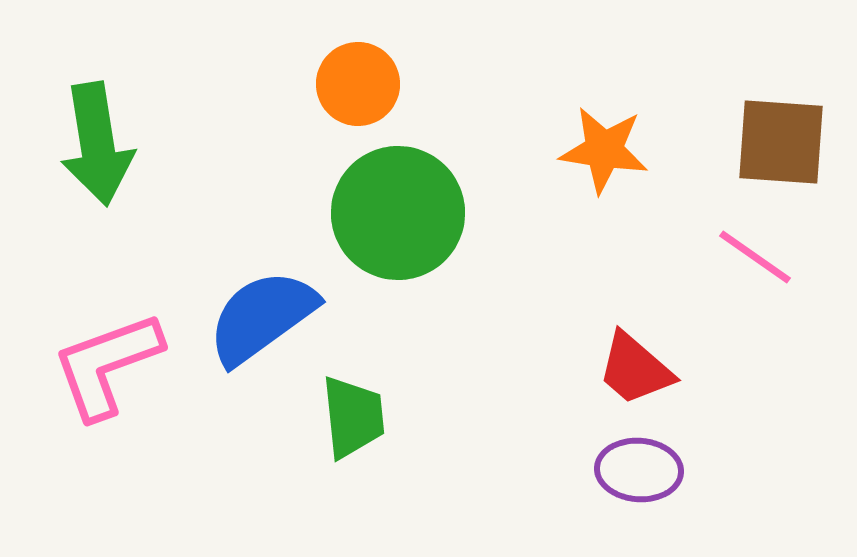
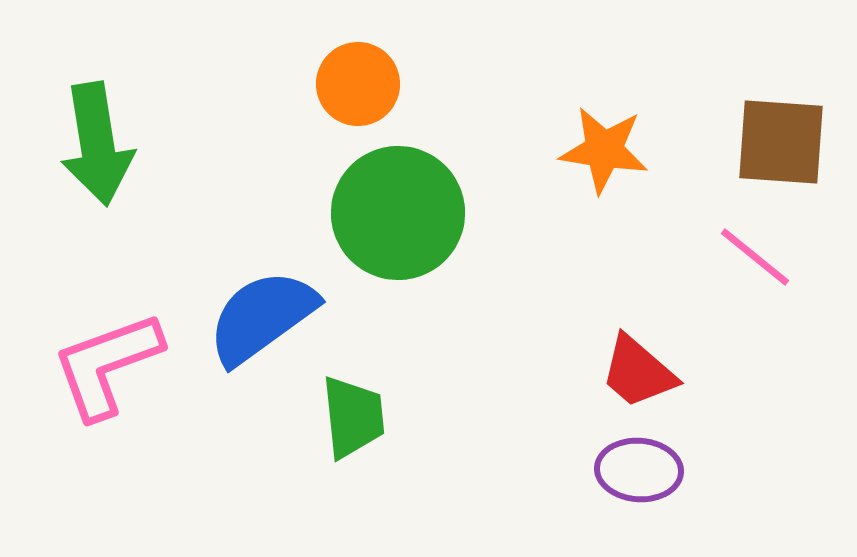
pink line: rotated 4 degrees clockwise
red trapezoid: moved 3 px right, 3 px down
